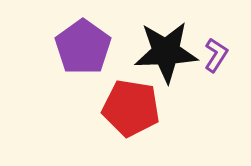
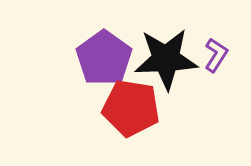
purple pentagon: moved 21 px right, 11 px down
black star: moved 7 px down
